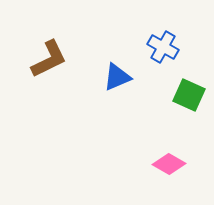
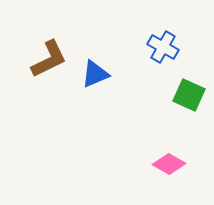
blue triangle: moved 22 px left, 3 px up
